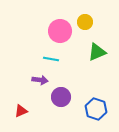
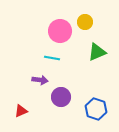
cyan line: moved 1 px right, 1 px up
